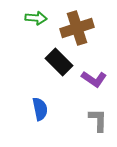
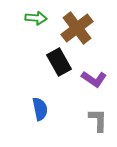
brown cross: rotated 20 degrees counterclockwise
black rectangle: rotated 16 degrees clockwise
